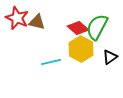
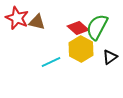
cyan line: rotated 12 degrees counterclockwise
